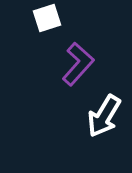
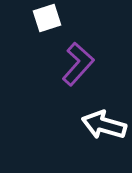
white arrow: moved 9 px down; rotated 75 degrees clockwise
